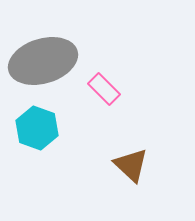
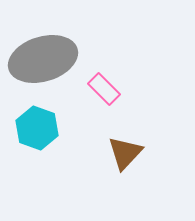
gray ellipse: moved 2 px up
brown triangle: moved 6 px left, 12 px up; rotated 30 degrees clockwise
